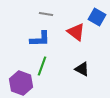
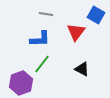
blue square: moved 1 px left, 2 px up
red triangle: rotated 30 degrees clockwise
green line: moved 2 px up; rotated 18 degrees clockwise
purple hexagon: rotated 20 degrees clockwise
